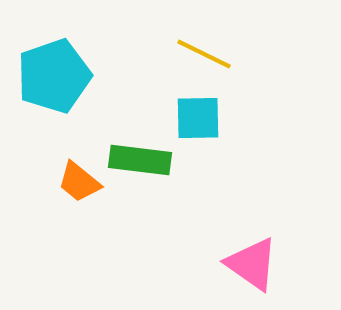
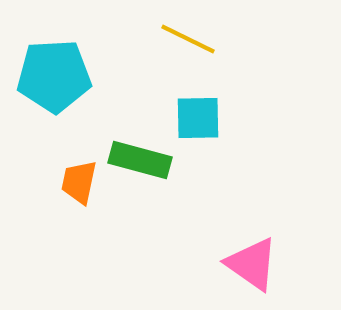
yellow line: moved 16 px left, 15 px up
cyan pentagon: rotated 16 degrees clockwise
green rectangle: rotated 8 degrees clockwise
orange trapezoid: rotated 63 degrees clockwise
